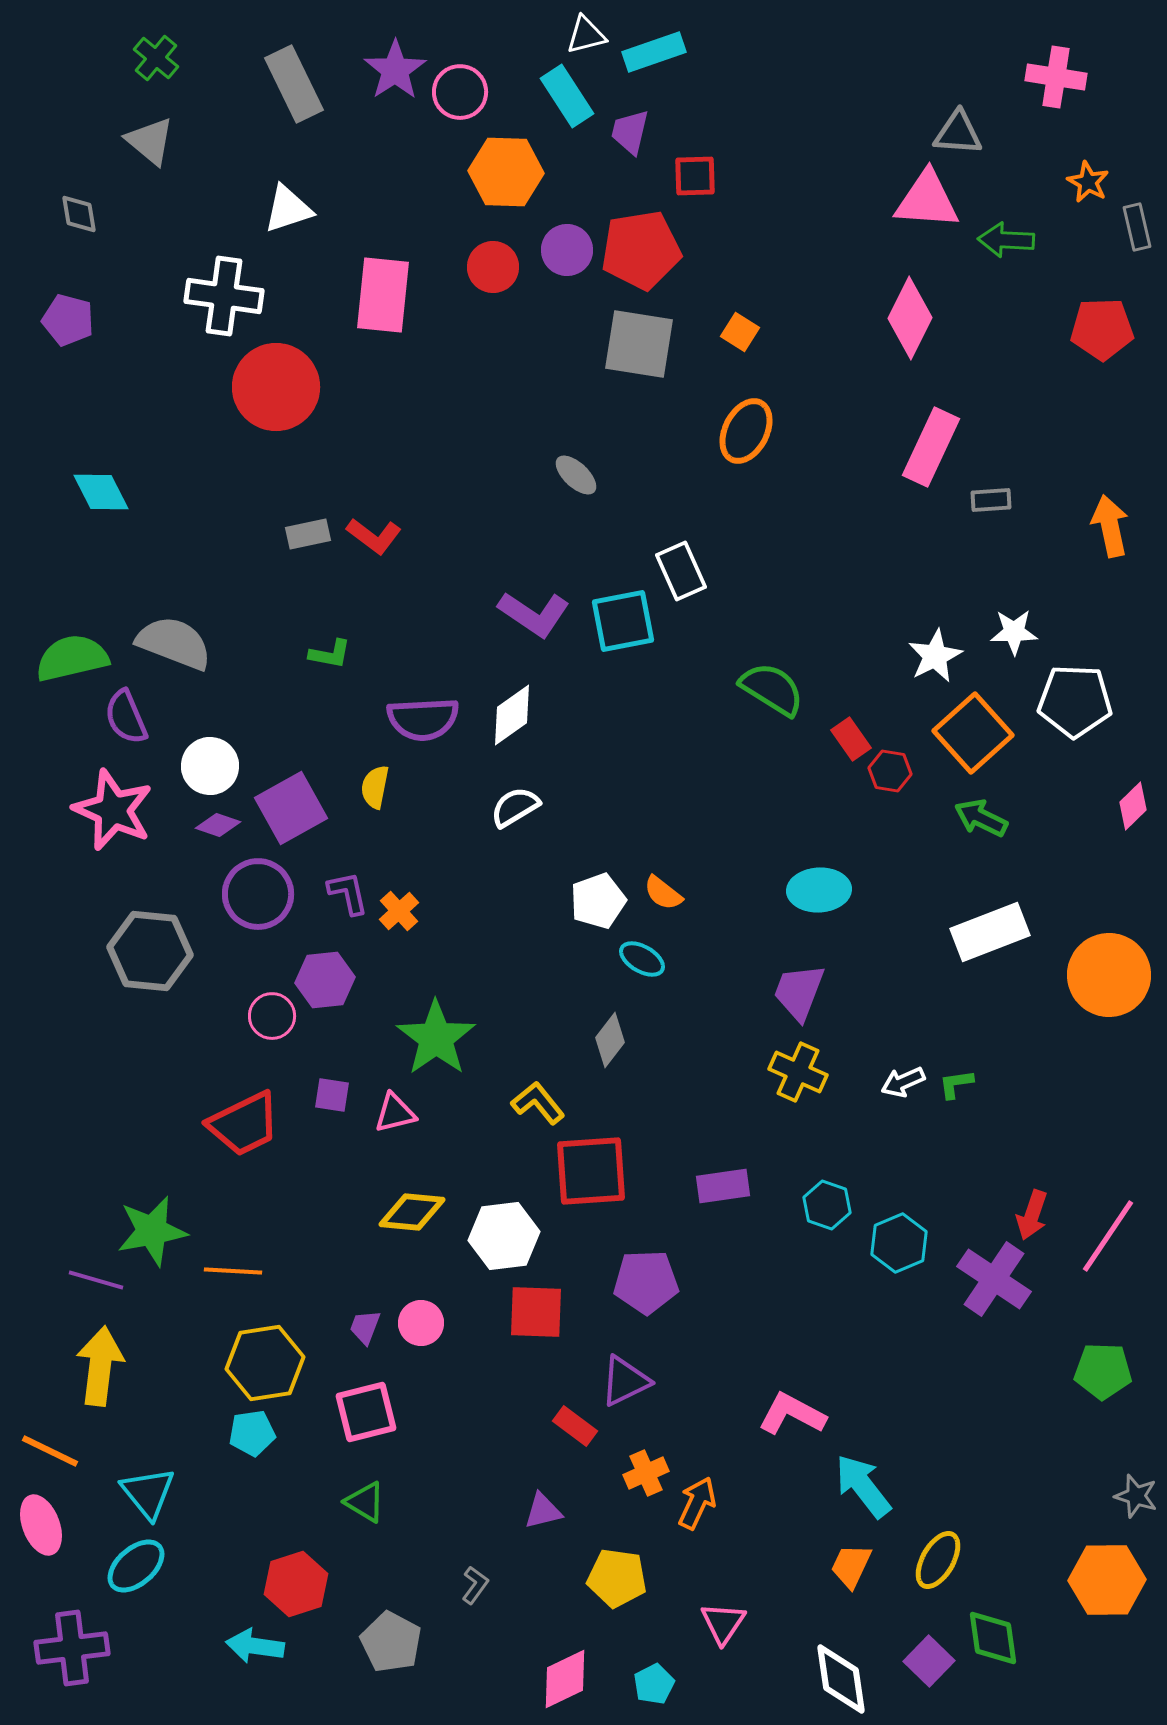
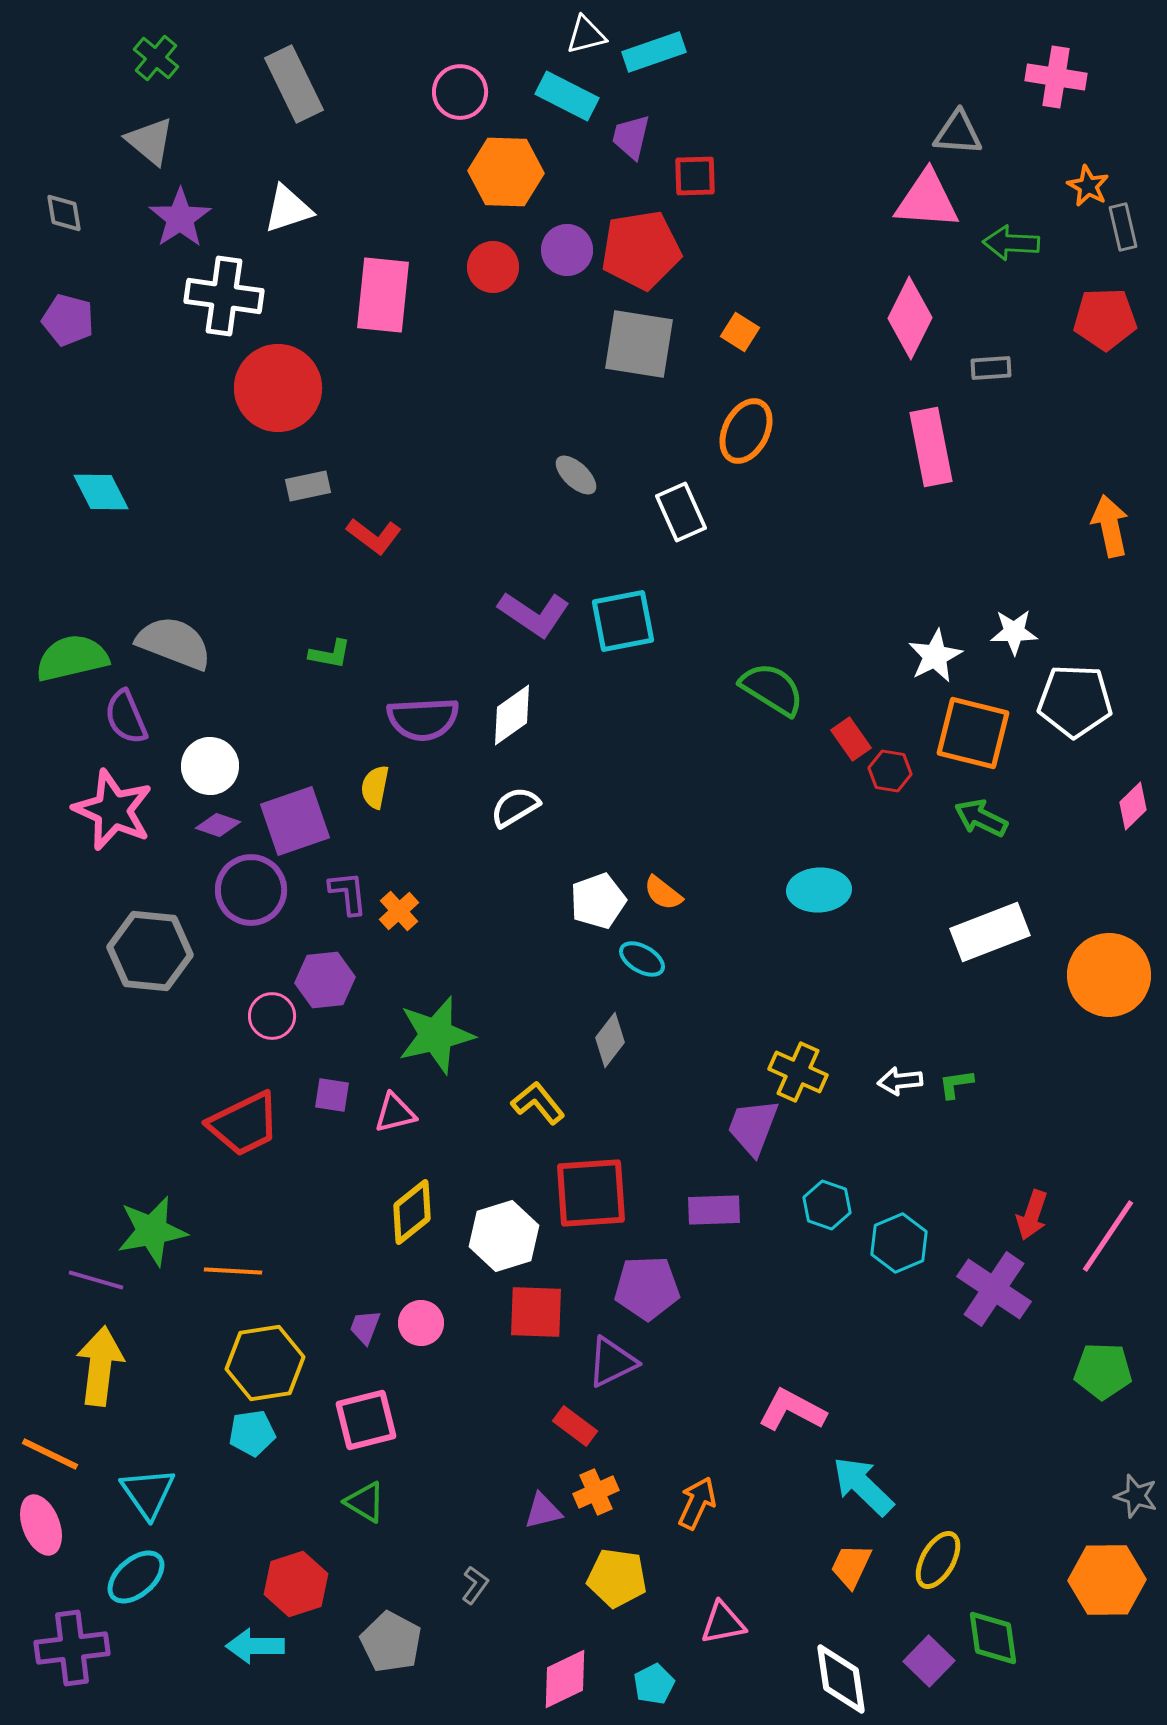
purple star at (395, 70): moved 215 px left, 148 px down
cyan rectangle at (567, 96): rotated 30 degrees counterclockwise
purple trapezoid at (630, 132): moved 1 px right, 5 px down
orange star at (1088, 182): moved 4 px down
gray diamond at (79, 214): moved 15 px left, 1 px up
gray rectangle at (1137, 227): moved 14 px left
green arrow at (1006, 240): moved 5 px right, 3 px down
red pentagon at (1102, 329): moved 3 px right, 10 px up
red circle at (276, 387): moved 2 px right, 1 px down
pink rectangle at (931, 447): rotated 36 degrees counterclockwise
gray rectangle at (991, 500): moved 132 px up
gray rectangle at (308, 534): moved 48 px up
white rectangle at (681, 571): moved 59 px up
orange square at (973, 733): rotated 34 degrees counterclockwise
purple square at (291, 808): moved 4 px right, 13 px down; rotated 10 degrees clockwise
purple L-shape at (348, 893): rotated 6 degrees clockwise
purple circle at (258, 894): moved 7 px left, 4 px up
purple trapezoid at (799, 992): moved 46 px left, 135 px down
green star at (436, 1038): moved 3 px up; rotated 22 degrees clockwise
white arrow at (903, 1082): moved 3 px left, 1 px up; rotated 18 degrees clockwise
red square at (591, 1171): moved 22 px down
purple rectangle at (723, 1186): moved 9 px left, 24 px down; rotated 6 degrees clockwise
yellow diamond at (412, 1212): rotated 44 degrees counterclockwise
white hexagon at (504, 1236): rotated 10 degrees counterclockwise
purple cross at (994, 1279): moved 10 px down
purple pentagon at (646, 1282): moved 1 px right, 6 px down
purple triangle at (625, 1381): moved 13 px left, 19 px up
pink square at (366, 1412): moved 8 px down
pink L-shape at (792, 1414): moved 4 px up
orange line at (50, 1451): moved 3 px down
orange cross at (646, 1473): moved 50 px left, 19 px down
cyan arrow at (863, 1486): rotated 8 degrees counterclockwise
cyan triangle at (148, 1493): rotated 4 degrees clockwise
cyan ellipse at (136, 1566): moved 11 px down
pink triangle at (723, 1623): rotated 45 degrees clockwise
cyan arrow at (255, 1646): rotated 8 degrees counterclockwise
